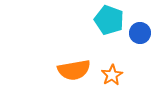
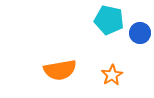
cyan pentagon: rotated 8 degrees counterclockwise
orange semicircle: moved 14 px left
